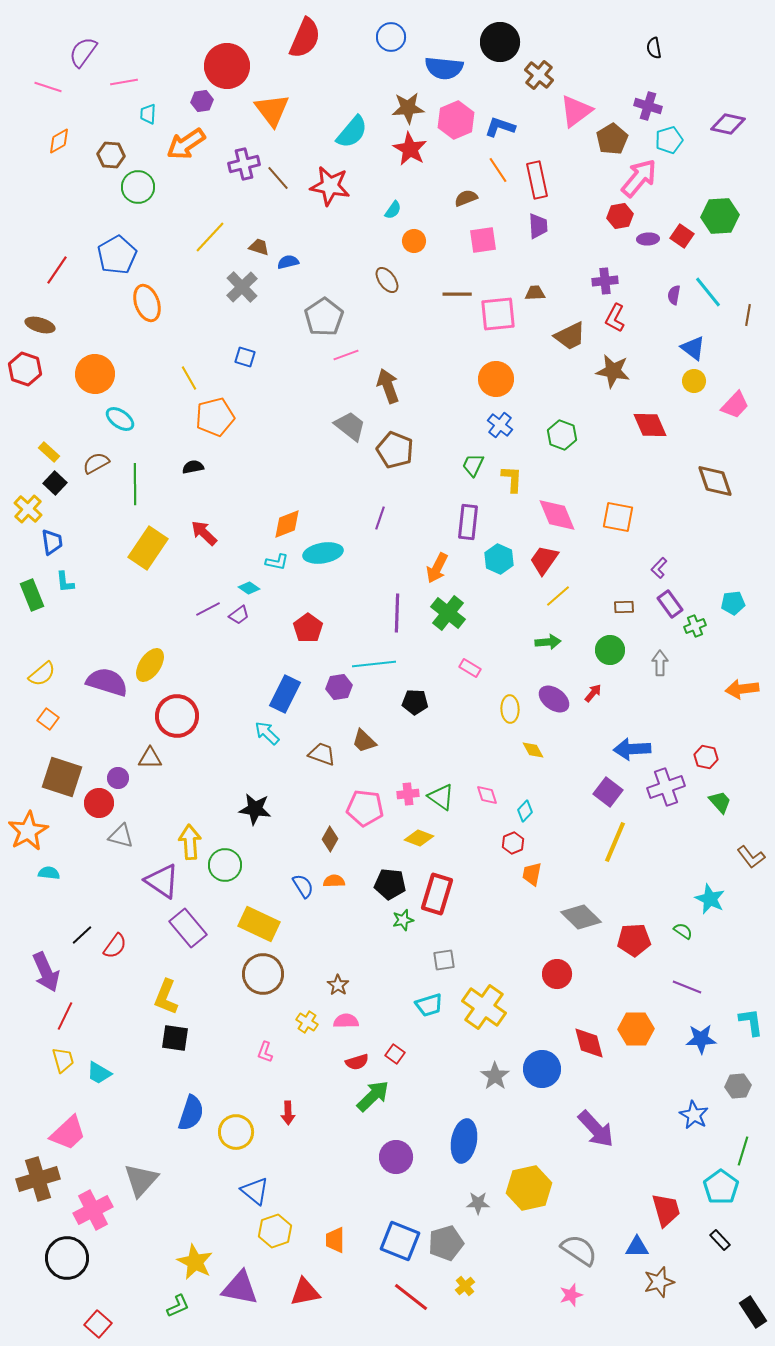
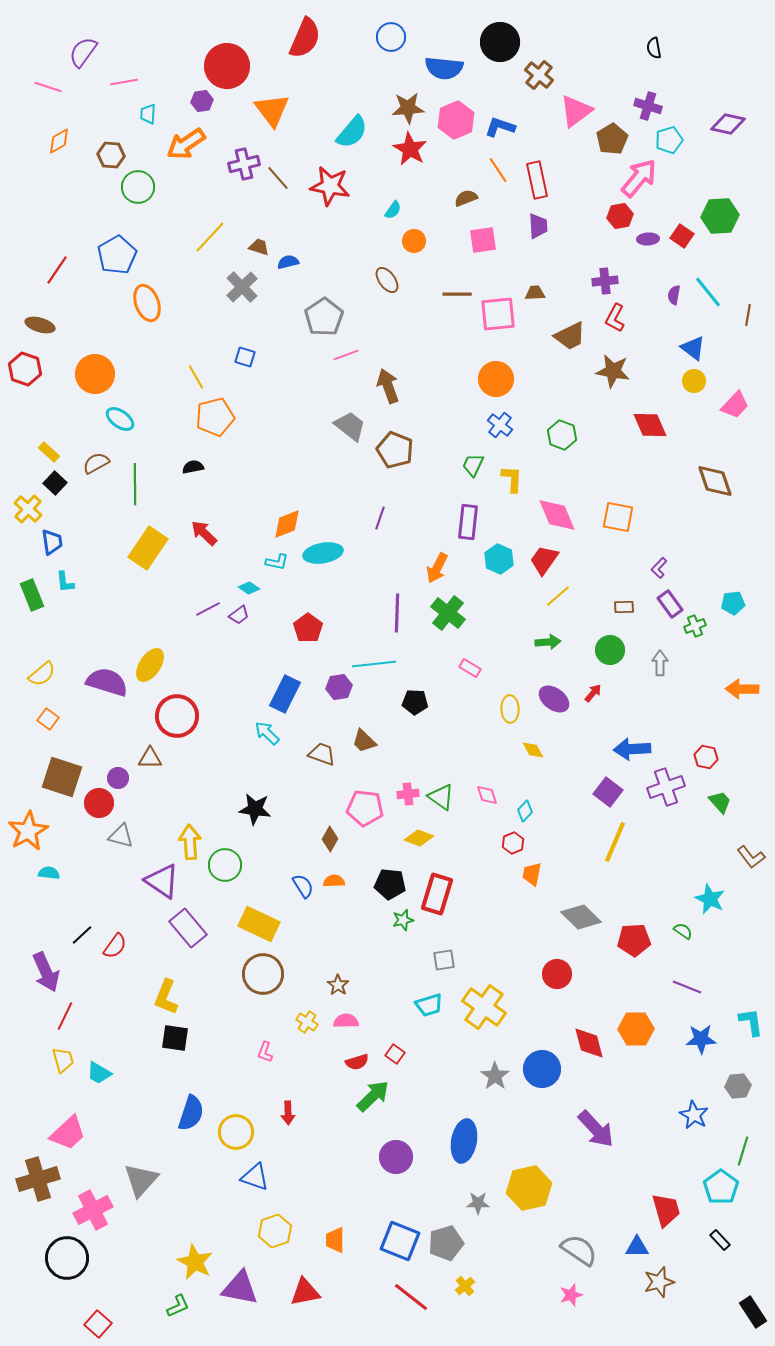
yellow line at (189, 378): moved 7 px right, 1 px up
orange arrow at (742, 689): rotated 8 degrees clockwise
blue triangle at (255, 1191): moved 14 px up; rotated 20 degrees counterclockwise
